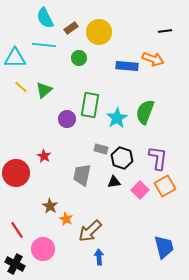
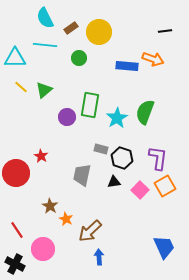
cyan line: moved 1 px right
purple circle: moved 2 px up
red star: moved 3 px left
blue trapezoid: rotated 10 degrees counterclockwise
